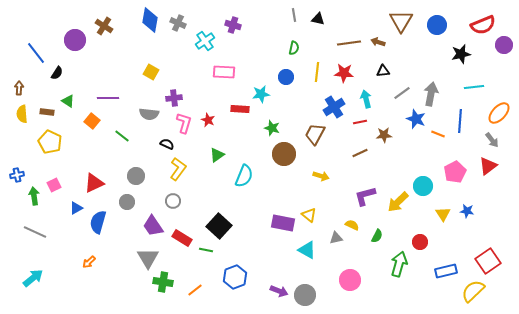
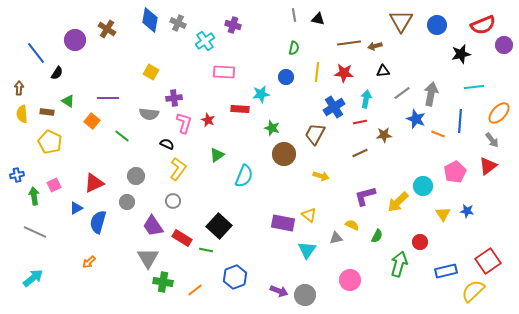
brown cross at (104, 26): moved 3 px right, 3 px down
brown arrow at (378, 42): moved 3 px left, 4 px down; rotated 32 degrees counterclockwise
cyan arrow at (366, 99): rotated 24 degrees clockwise
cyan triangle at (307, 250): rotated 36 degrees clockwise
